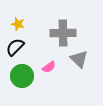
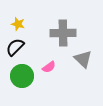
gray triangle: moved 4 px right
